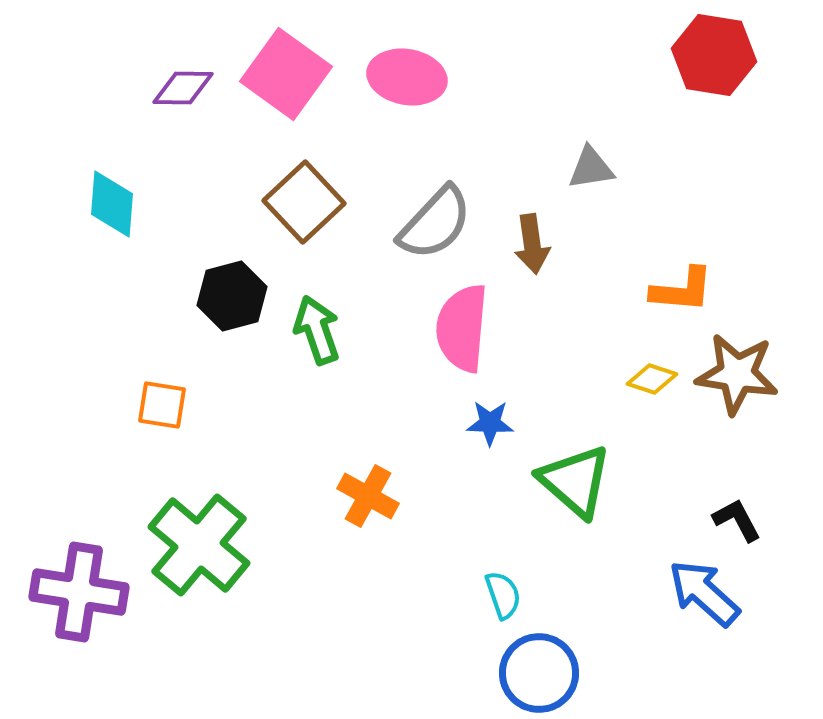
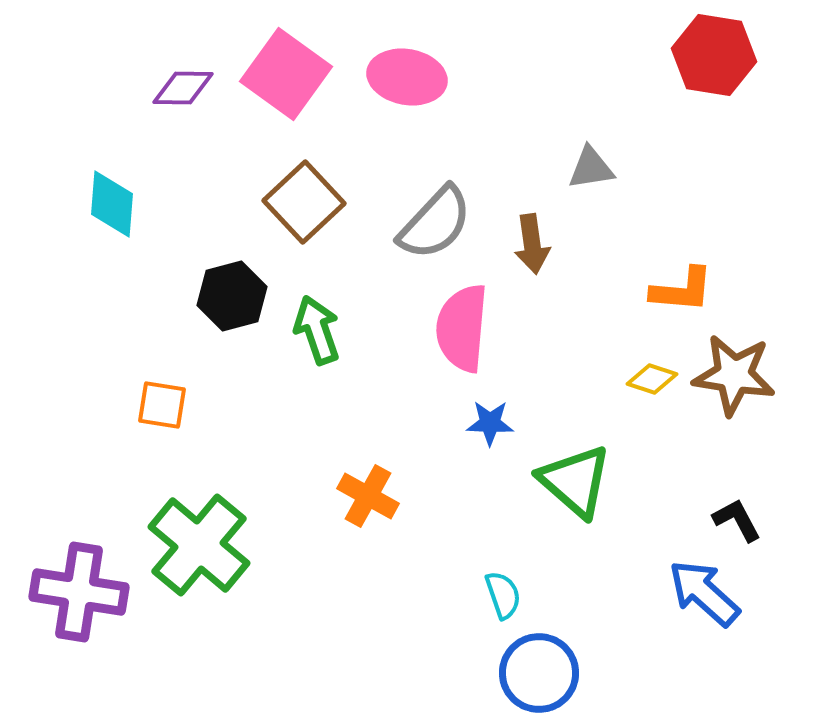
brown star: moved 3 px left, 1 px down
